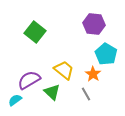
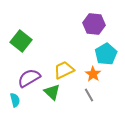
green square: moved 14 px left, 9 px down
cyan pentagon: rotated 10 degrees clockwise
yellow trapezoid: rotated 65 degrees counterclockwise
purple semicircle: moved 2 px up
gray line: moved 3 px right, 1 px down
cyan semicircle: rotated 112 degrees clockwise
